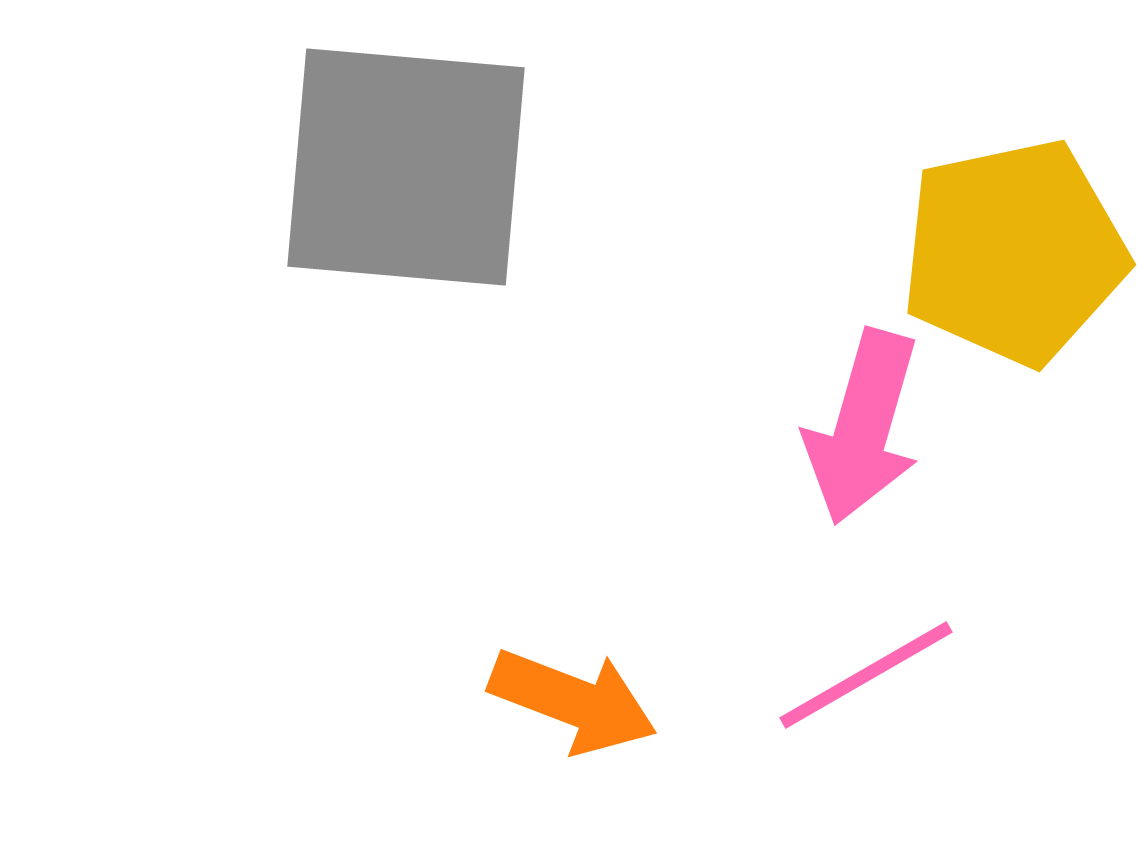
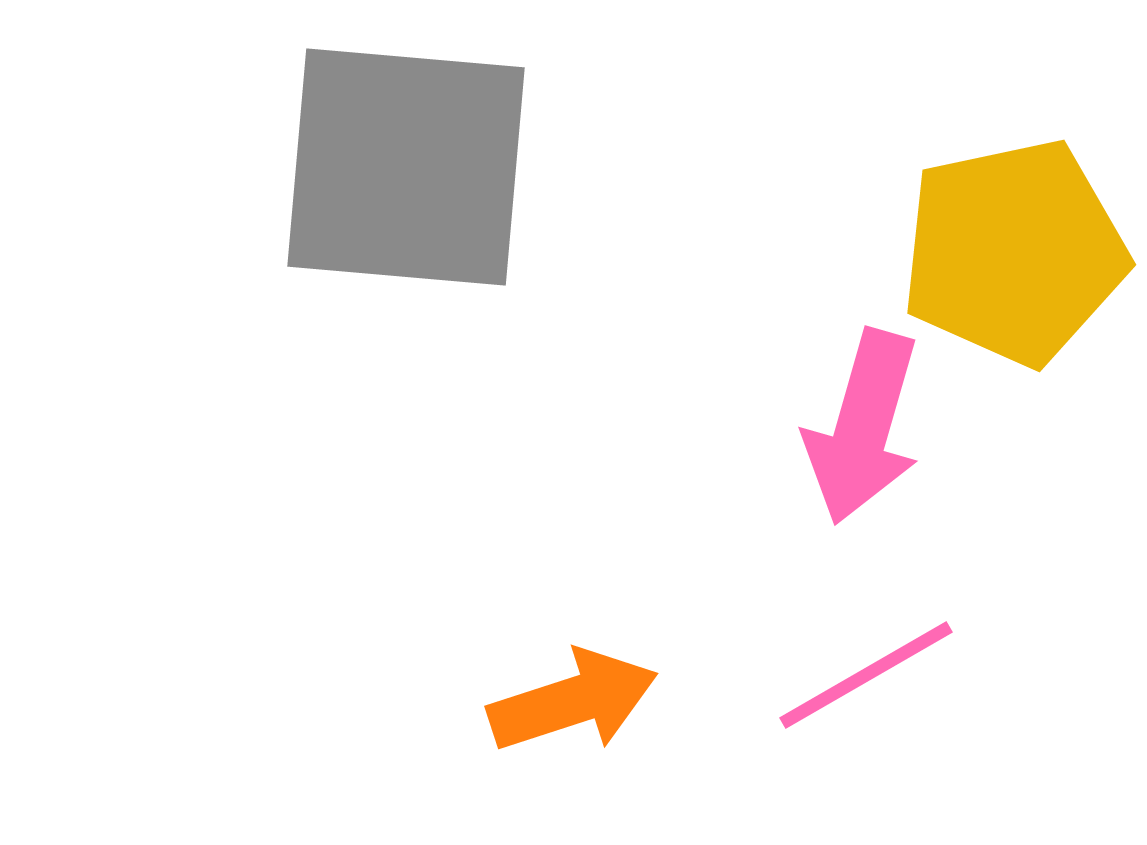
orange arrow: rotated 39 degrees counterclockwise
